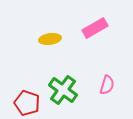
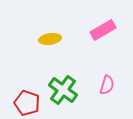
pink rectangle: moved 8 px right, 2 px down
